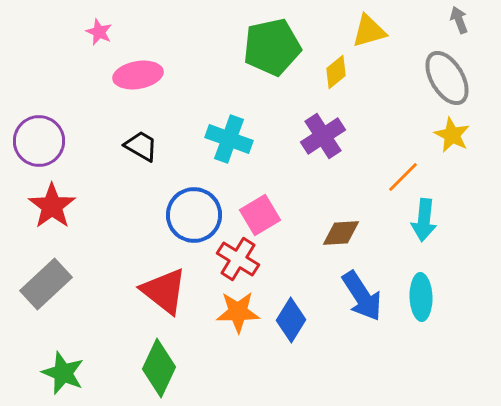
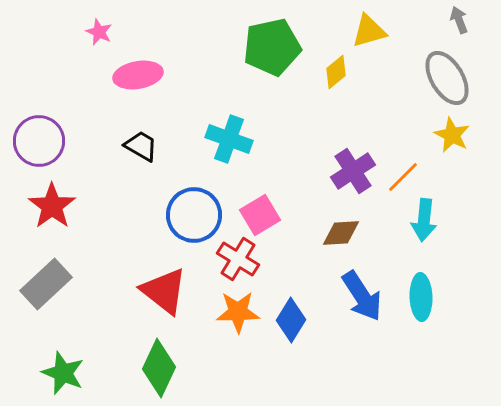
purple cross: moved 30 px right, 35 px down
